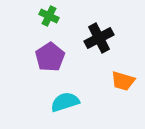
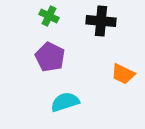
black cross: moved 2 px right, 17 px up; rotated 32 degrees clockwise
purple pentagon: rotated 12 degrees counterclockwise
orange trapezoid: moved 7 px up; rotated 10 degrees clockwise
